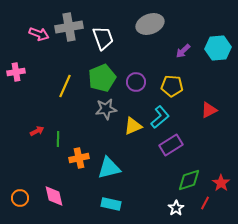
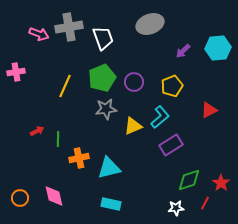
purple circle: moved 2 px left
yellow pentagon: rotated 25 degrees counterclockwise
white star: rotated 28 degrees clockwise
